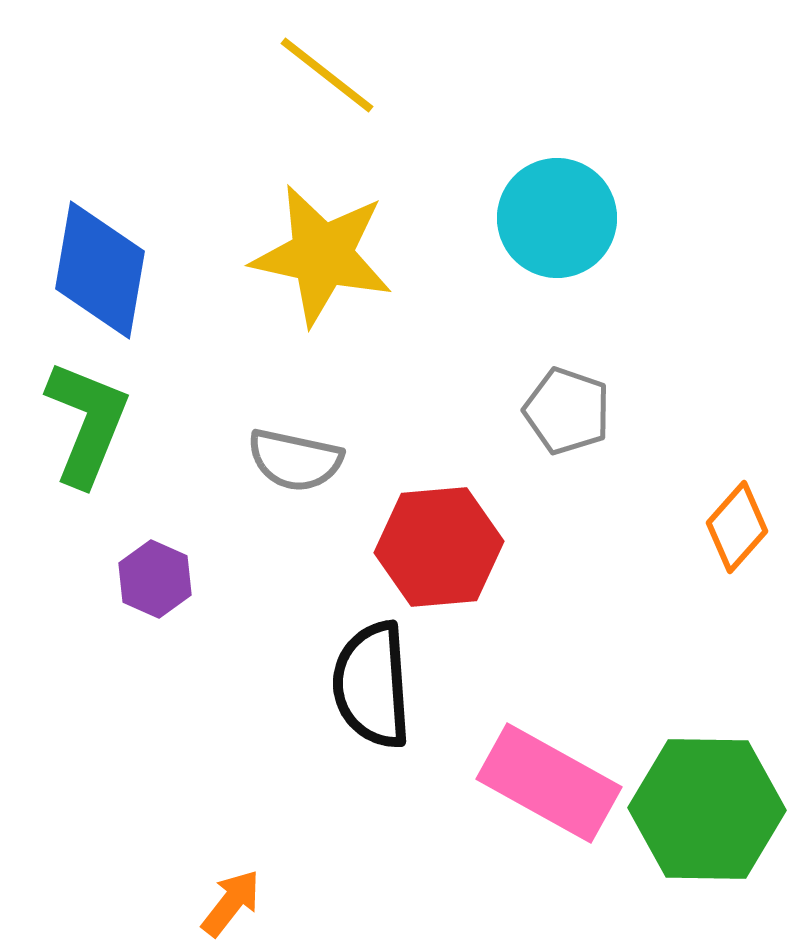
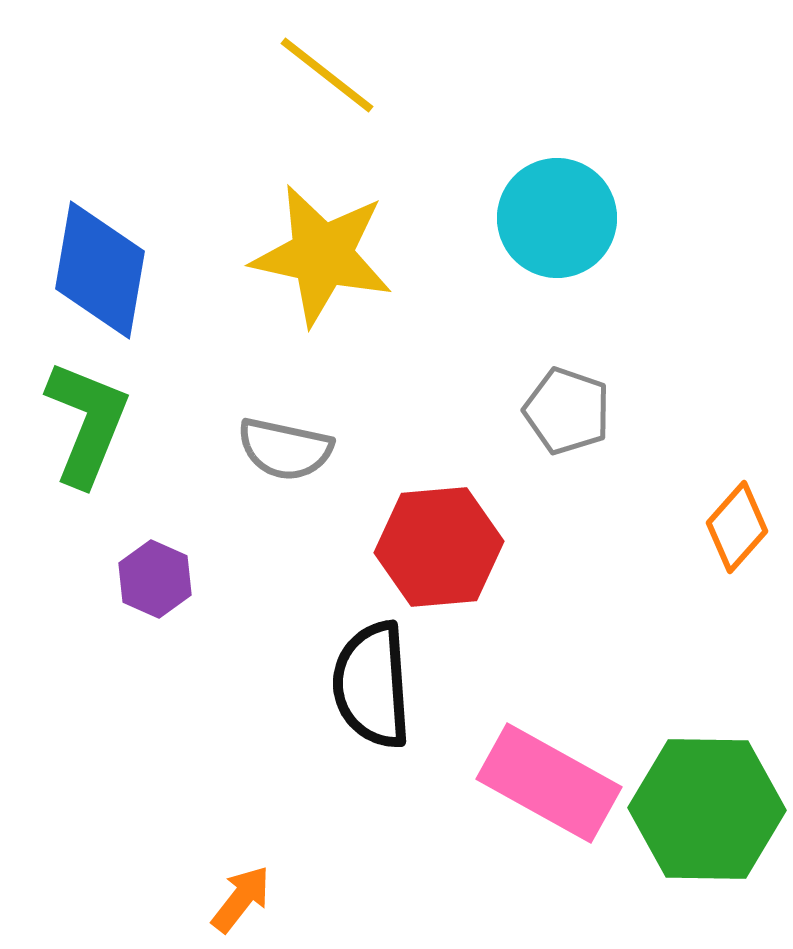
gray semicircle: moved 10 px left, 11 px up
orange arrow: moved 10 px right, 4 px up
